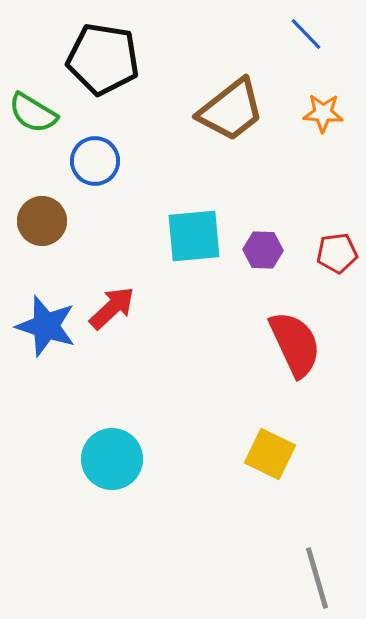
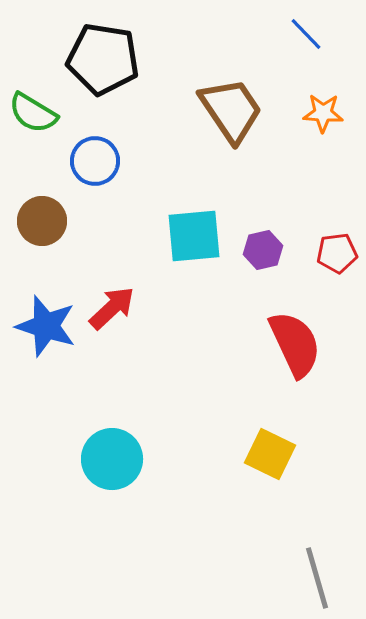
brown trapezoid: rotated 86 degrees counterclockwise
purple hexagon: rotated 15 degrees counterclockwise
